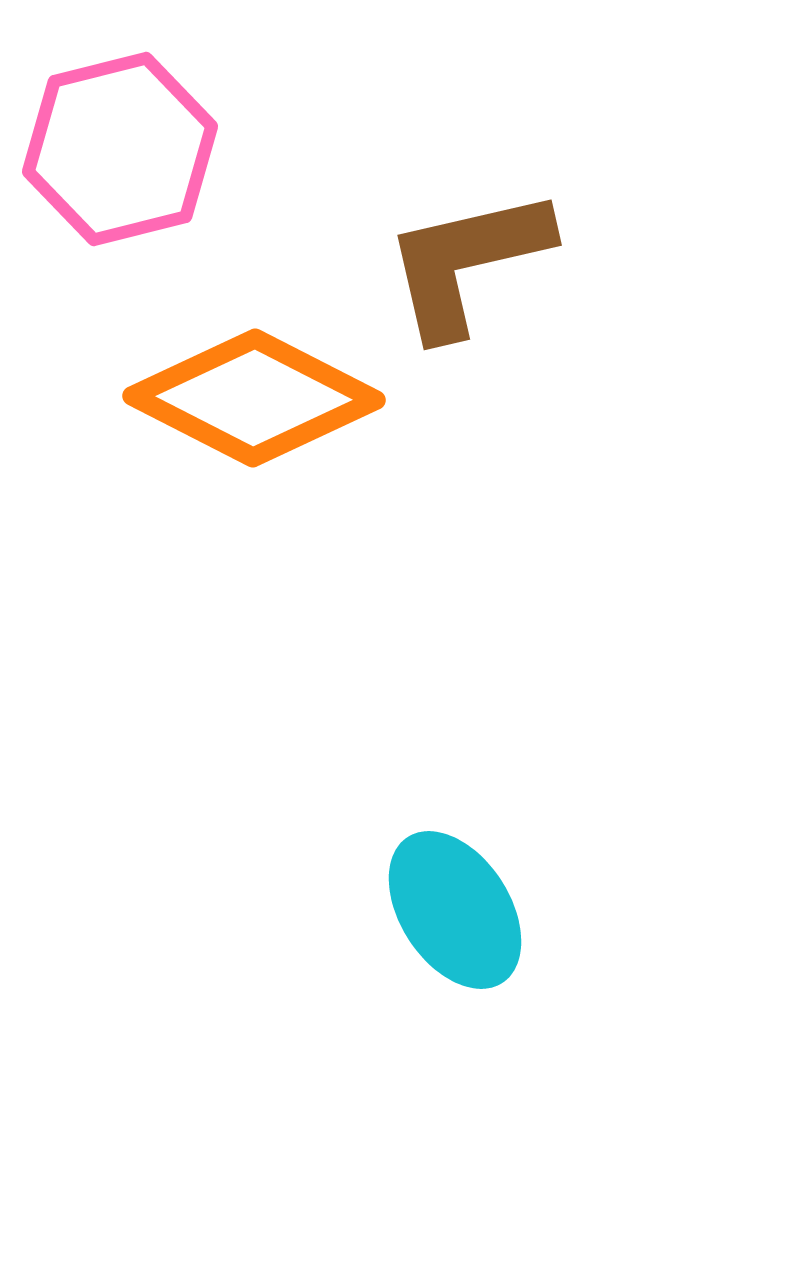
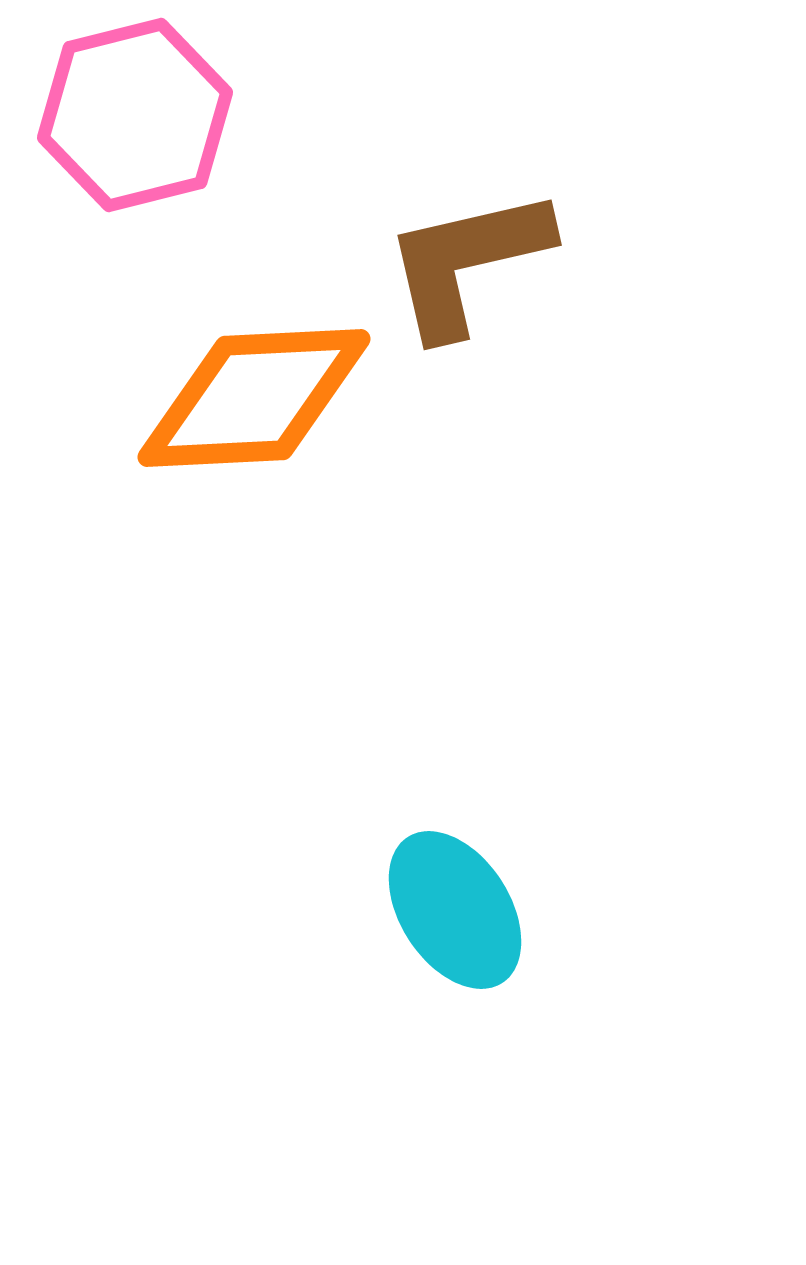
pink hexagon: moved 15 px right, 34 px up
orange diamond: rotated 30 degrees counterclockwise
